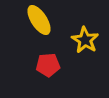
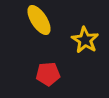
red pentagon: moved 9 px down
